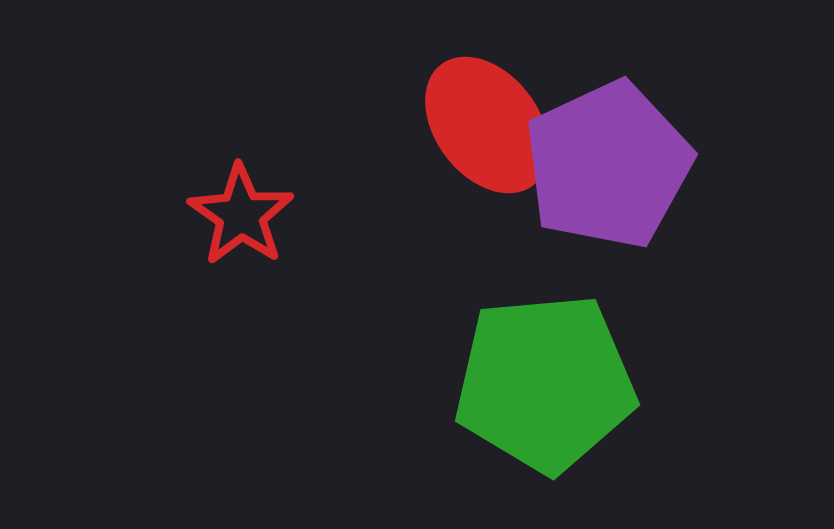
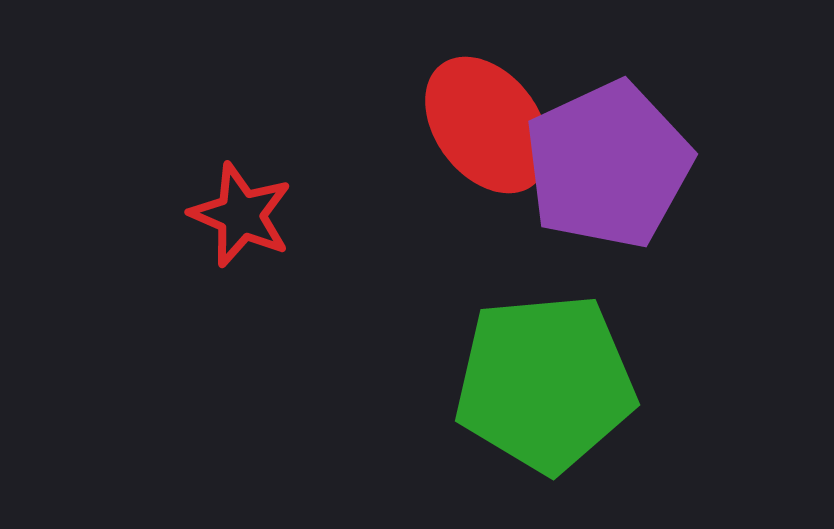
red star: rotated 12 degrees counterclockwise
